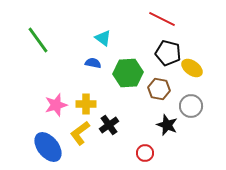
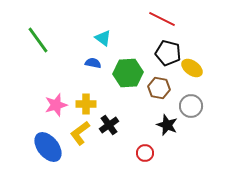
brown hexagon: moved 1 px up
